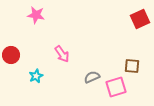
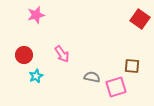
pink star: rotated 24 degrees counterclockwise
red square: rotated 30 degrees counterclockwise
red circle: moved 13 px right
gray semicircle: rotated 35 degrees clockwise
